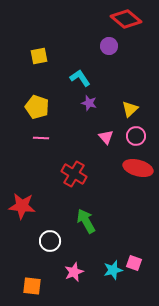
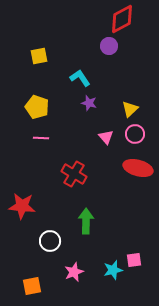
red diamond: moved 4 px left; rotated 68 degrees counterclockwise
pink circle: moved 1 px left, 2 px up
green arrow: rotated 30 degrees clockwise
pink square: moved 3 px up; rotated 28 degrees counterclockwise
orange square: rotated 18 degrees counterclockwise
